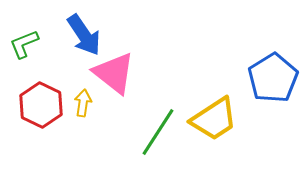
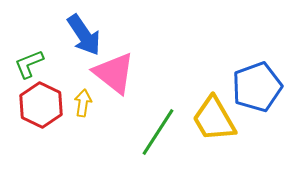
green L-shape: moved 5 px right, 20 px down
blue pentagon: moved 16 px left, 9 px down; rotated 12 degrees clockwise
yellow trapezoid: rotated 93 degrees clockwise
